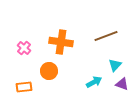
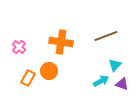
pink cross: moved 5 px left, 1 px up
cyan arrow: moved 7 px right, 1 px up
orange rectangle: moved 4 px right, 9 px up; rotated 56 degrees counterclockwise
